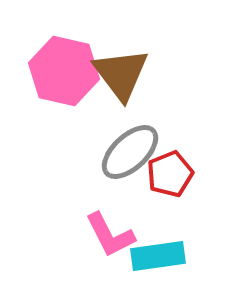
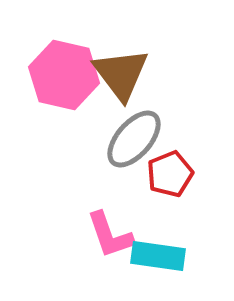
pink hexagon: moved 4 px down
gray ellipse: moved 4 px right, 13 px up; rotated 6 degrees counterclockwise
pink L-shape: rotated 8 degrees clockwise
cyan rectangle: rotated 16 degrees clockwise
